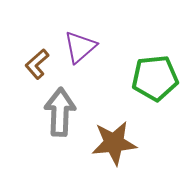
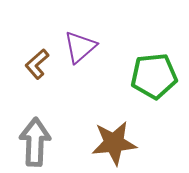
green pentagon: moved 1 px left, 2 px up
gray arrow: moved 25 px left, 30 px down
